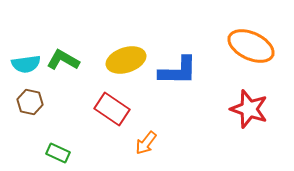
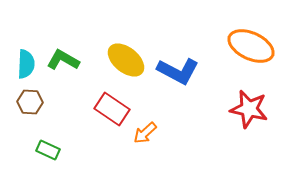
yellow ellipse: rotated 57 degrees clockwise
cyan semicircle: rotated 80 degrees counterclockwise
blue L-shape: rotated 27 degrees clockwise
brown hexagon: rotated 10 degrees counterclockwise
red star: rotated 6 degrees counterclockwise
orange arrow: moved 1 px left, 10 px up; rotated 10 degrees clockwise
green rectangle: moved 10 px left, 3 px up
